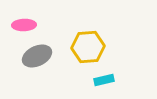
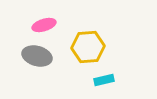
pink ellipse: moved 20 px right; rotated 15 degrees counterclockwise
gray ellipse: rotated 40 degrees clockwise
